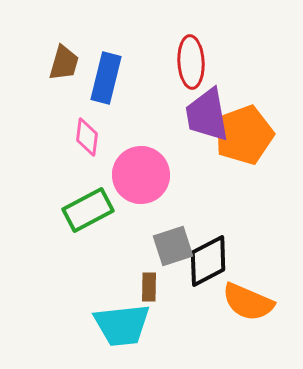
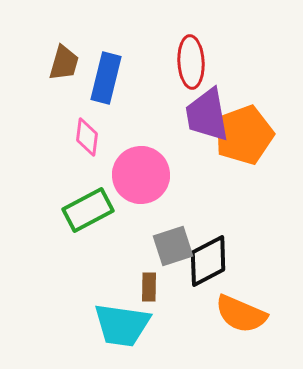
orange semicircle: moved 7 px left, 12 px down
cyan trapezoid: rotated 14 degrees clockwise
